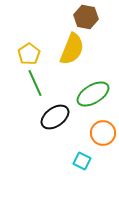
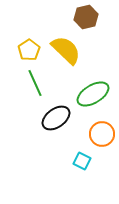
brown hexagon: rotated 25 degrees counterclockwise
yellow semicircle: moved 6 px left, 1 px down; rotated 68 degrees counterclockwise
yellow pentagon: moved 4 px up
black ellipse: moved 1 px right, 1 px down
orange circle: moved 1 px left, 1 px down
